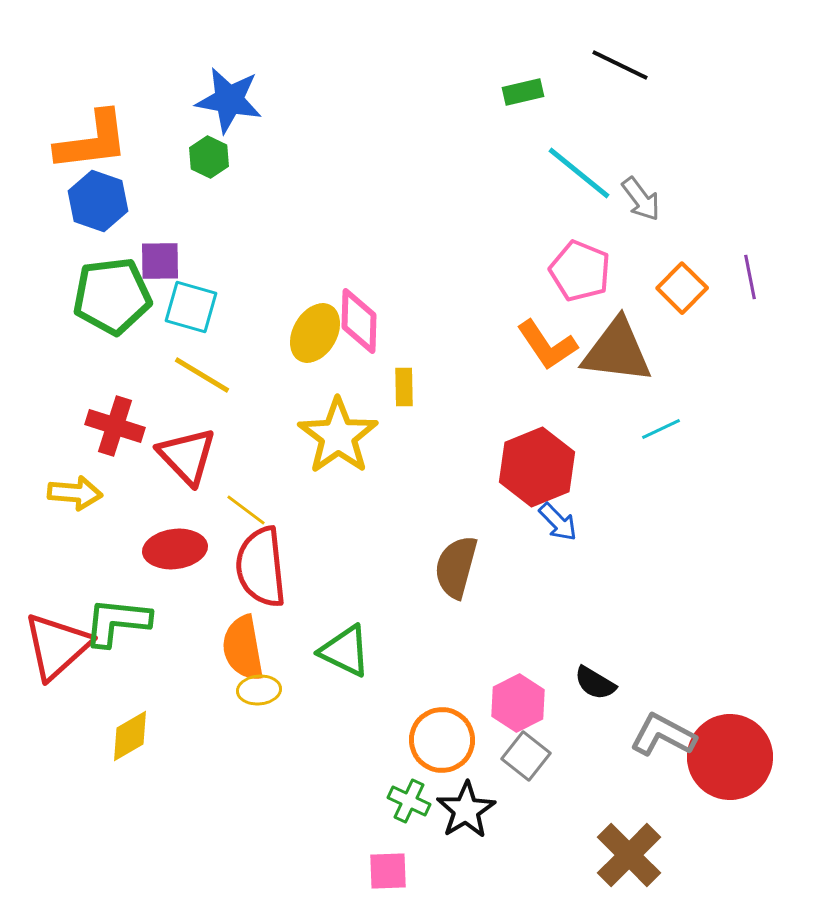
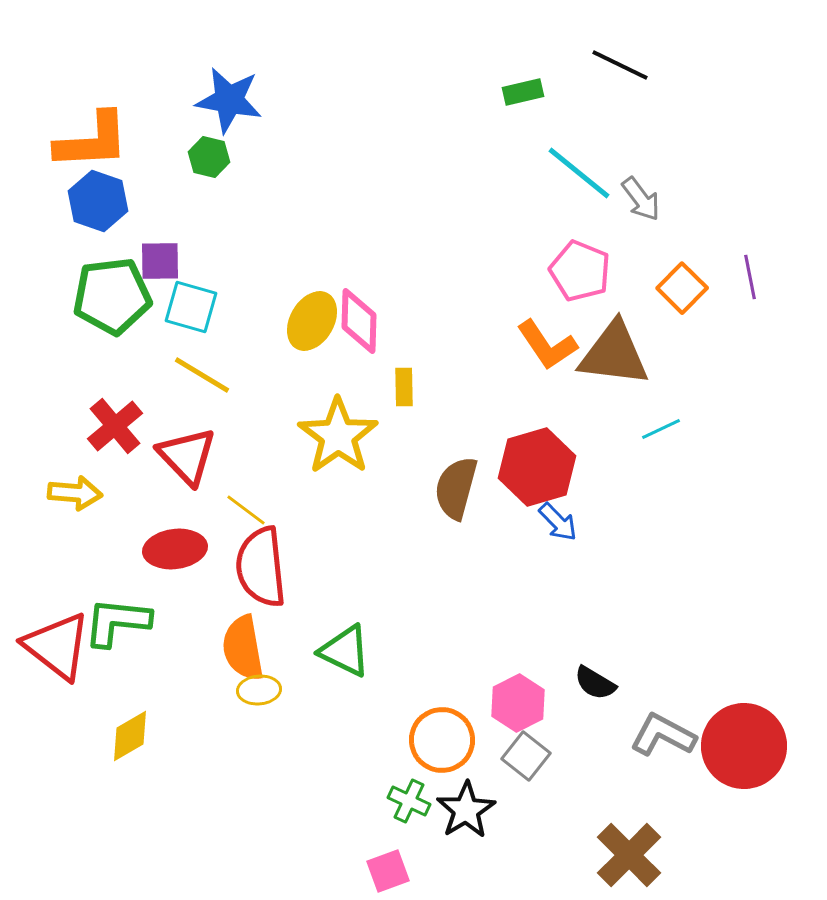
orange L-shape at (92, 141): rotated 4 degrees clockwise
green hexagon at (209, 157): rotated 12 degrees counterclockwise
yellow ellipse at (315, 333): moved 3 px left, 12 px up
brown triangle at (617, 351): moved 3 px left, 3 px down
red cross at (115, 426): rotated 32 degrees clockwise
red hexagon at (537, 467): rotated 6 degrees clockwise
brown semicircle at (456, 567): moved 79 px up
red triangle at (57, 646): rotated 40 degrees counterclockwise
red circle at (730, 757): moved 14 px right, 11 px up
pink square at (388, 871): rotated 18 degrees counterclockwise
